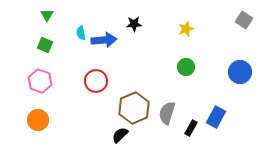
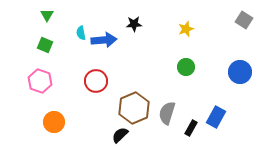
orange circle: moved 16 px right, 2 px down
